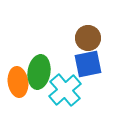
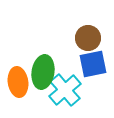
blue square: moved 5 px right
green ellipse: moved 4 px right
